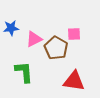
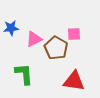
green L-shape: moved 2 px down
